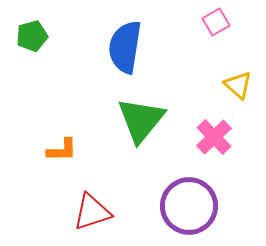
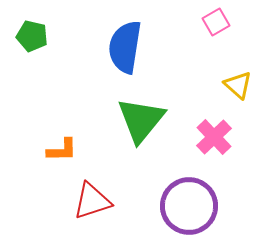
green pentagon: rotated 28 degrees clockwise
red triangle: moved 11 px up
